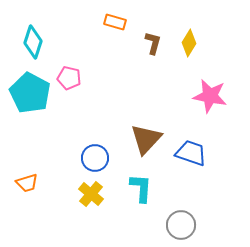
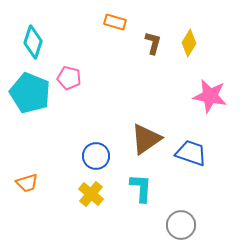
cyan pentagon: rotated 6 degrees counterclockwise
brown triangle: rotated 12 degrees clockwise
blue circle: moved 1 px right, 2 px up
